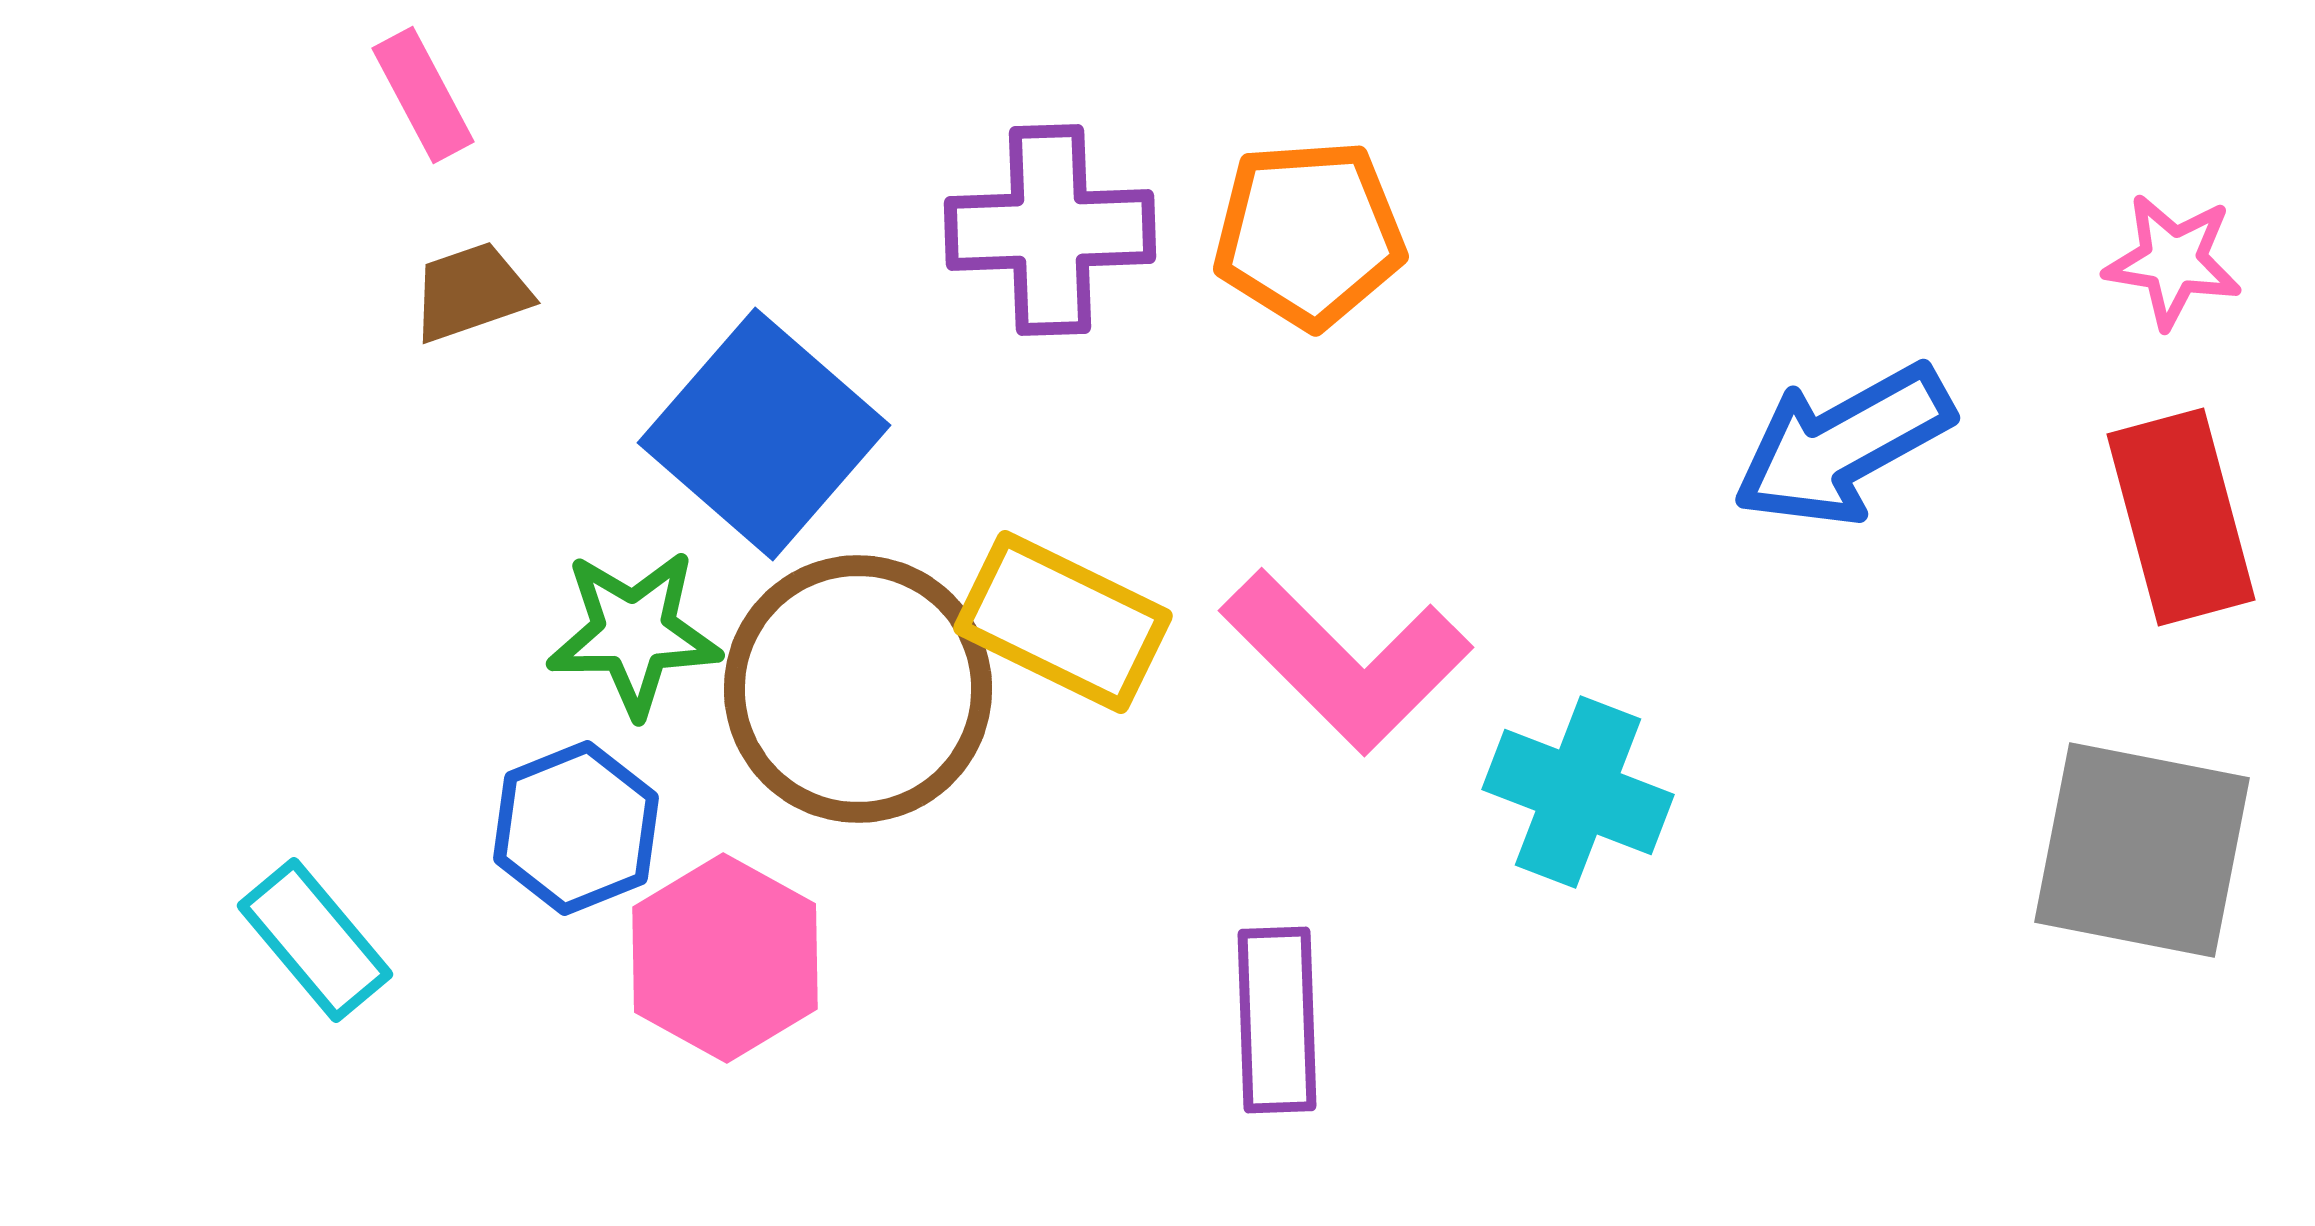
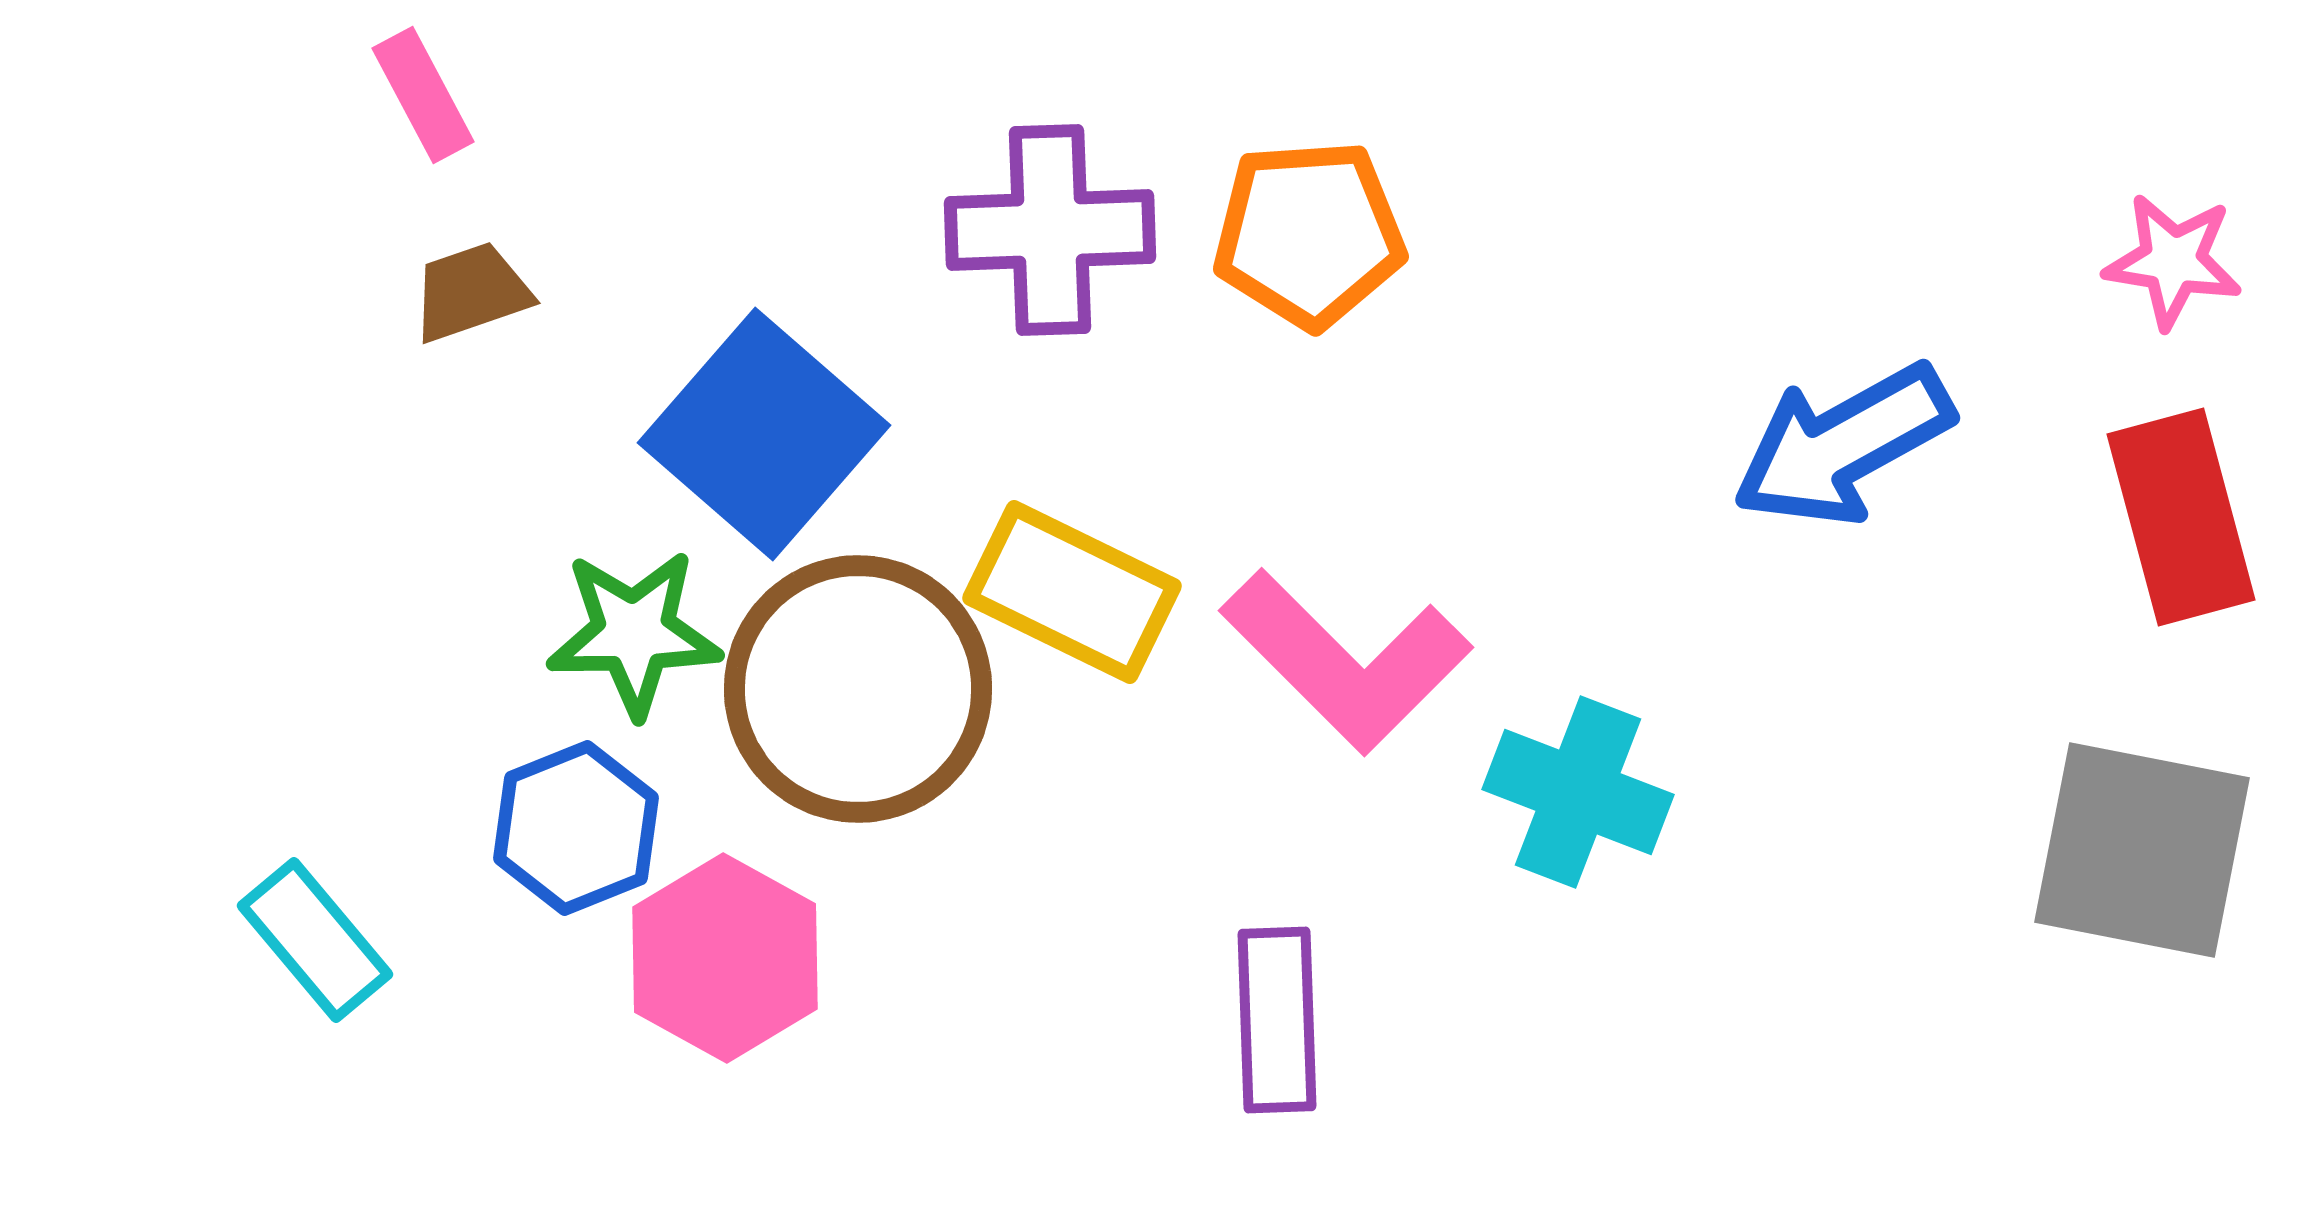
yellow rectangle: moved 9 px right, 30 px up
